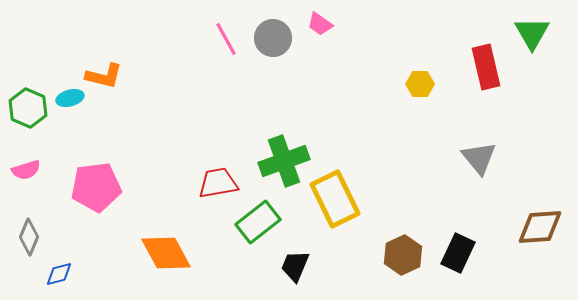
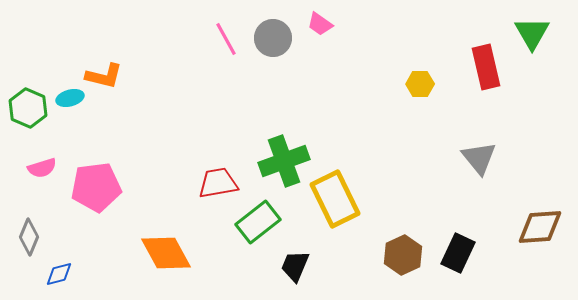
pink semicircle: moved 16 px right, 2 px up
